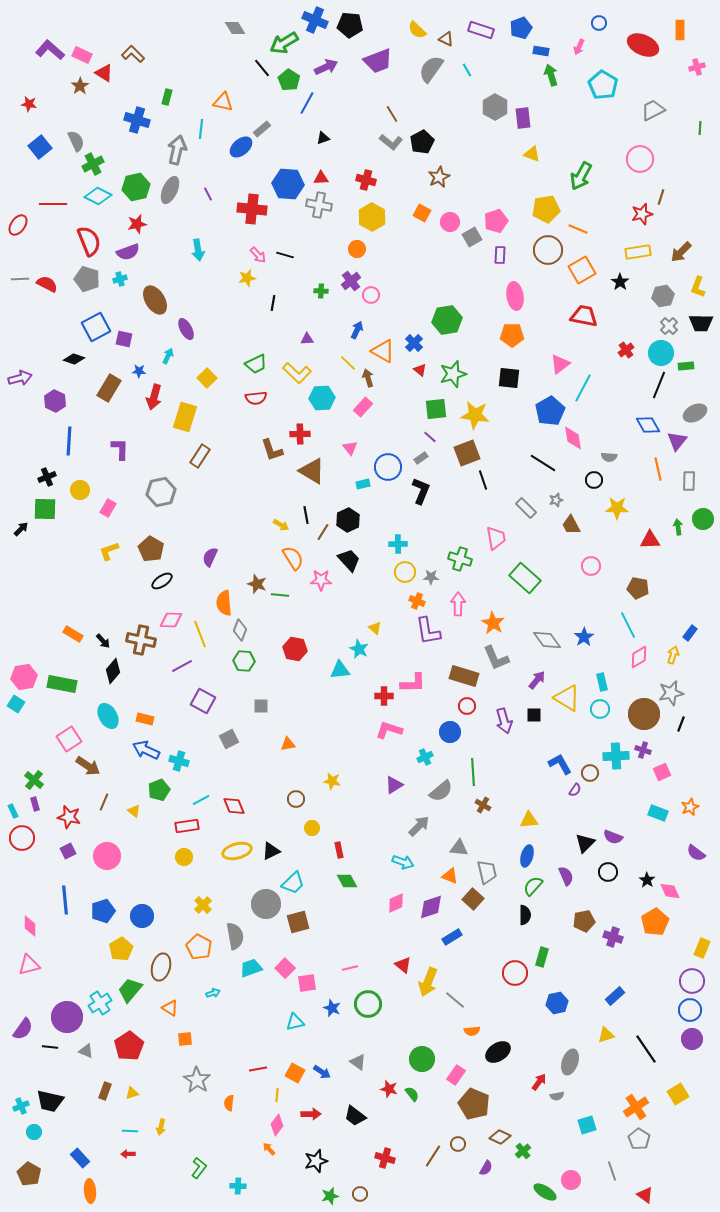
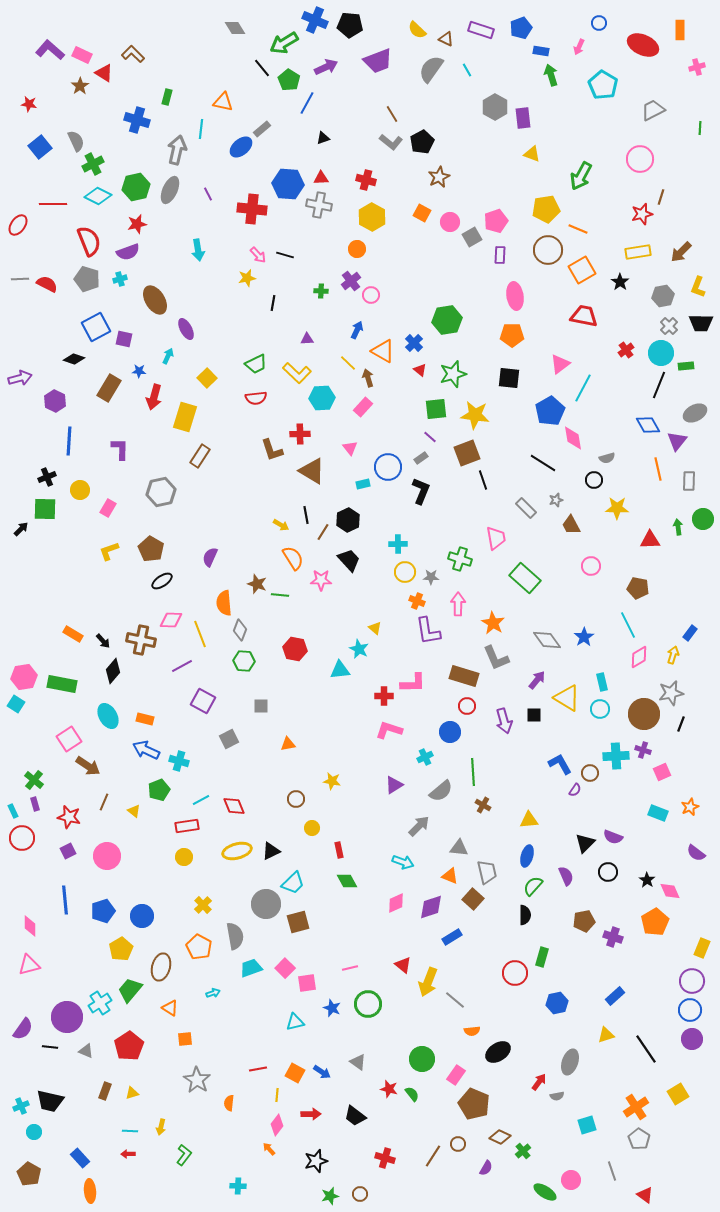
gray semicircle at (609, 457): moved 2 px left, 1 px down; rotated 21 degrees counterclockwise
green L-shape at (199, 1168): moved 15 px left, 13 px up
